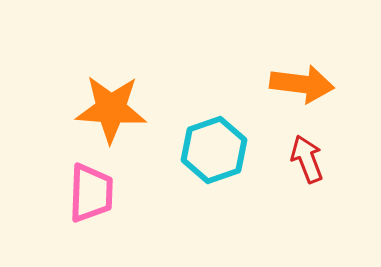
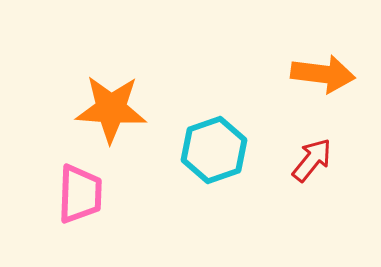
orange arrow: moved 21 px right, 10 px up
red arrow: moved 5 px right, 1 px down; rotated 60 degrees clockwise
pink trapezoid: moved 11 px left, 1 px down
